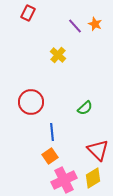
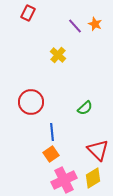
orange square: moved 1 px right, 2 px up
